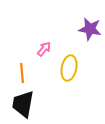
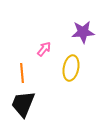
purple star: moved 7 px left, 3 px down; rotated 15 degrees counterclockwise
yellow ellipse: moved 2 px right
black trapezoid: rotated 12 degrees clockwise
